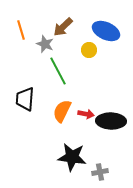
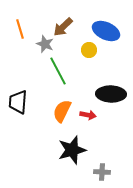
orange line: moved 1 px left, 1 px up
black trapezoid: moved 7 px left, 3 px down
red arrow: moved 2 px right, 1 px down
black ellipse: moved 27 px up
black star: moved 7 px up; rotated 24 degrees counterclockwise
gray cross: moved 2 px right; rotated 14 degrees clockwise
